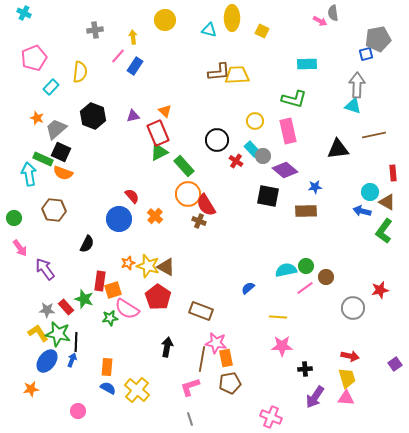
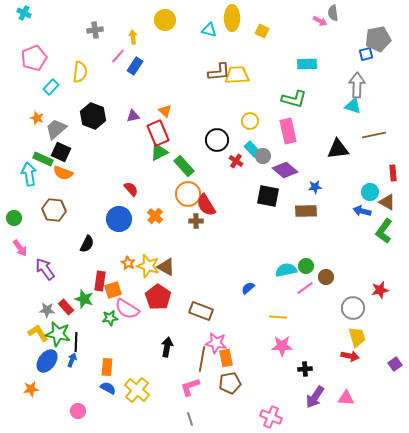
yellow circle at (255, 121): moved 5 px left
red semicircle at (132, 196): moved 1 px left, 7 px up
brown cross at (199, 221): moved 3 px left; rotated 24 degrees counterclockwise
orange star at (128, 263): rotated 24 degrees counterclockwise
yellow trapezoid at (347, 378): moved 10 px right, 41 px up
